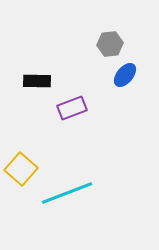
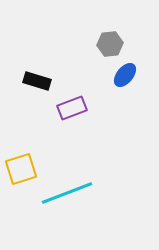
black rectangle: rotated 16 degrees clockwise
yellow square: rotated 32 degrees clockwise
